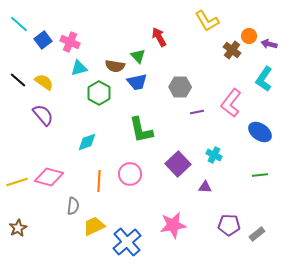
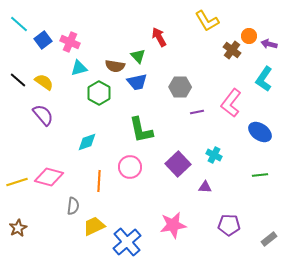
pink circle: moved 7 px up
gray rectangle: moved 12 px right, 5 px down
